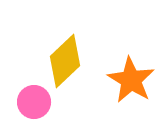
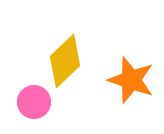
orange star: rotated 12 degrees counterclockwise
